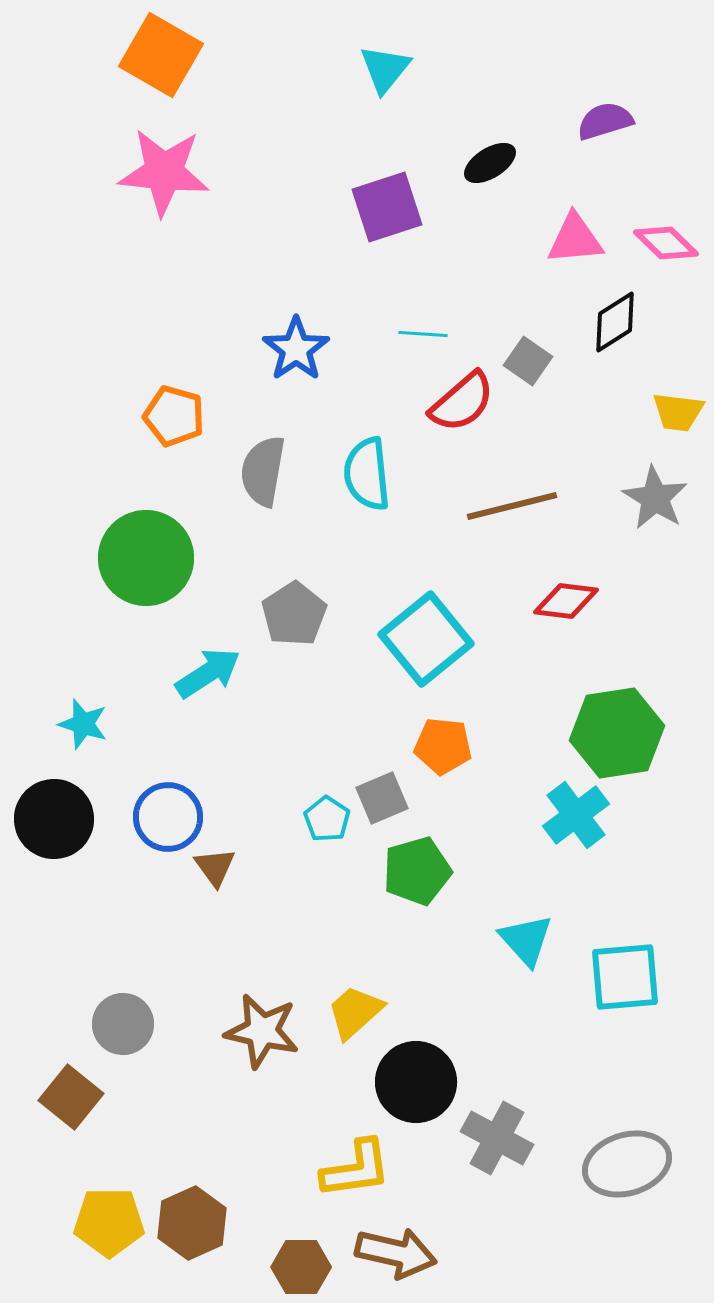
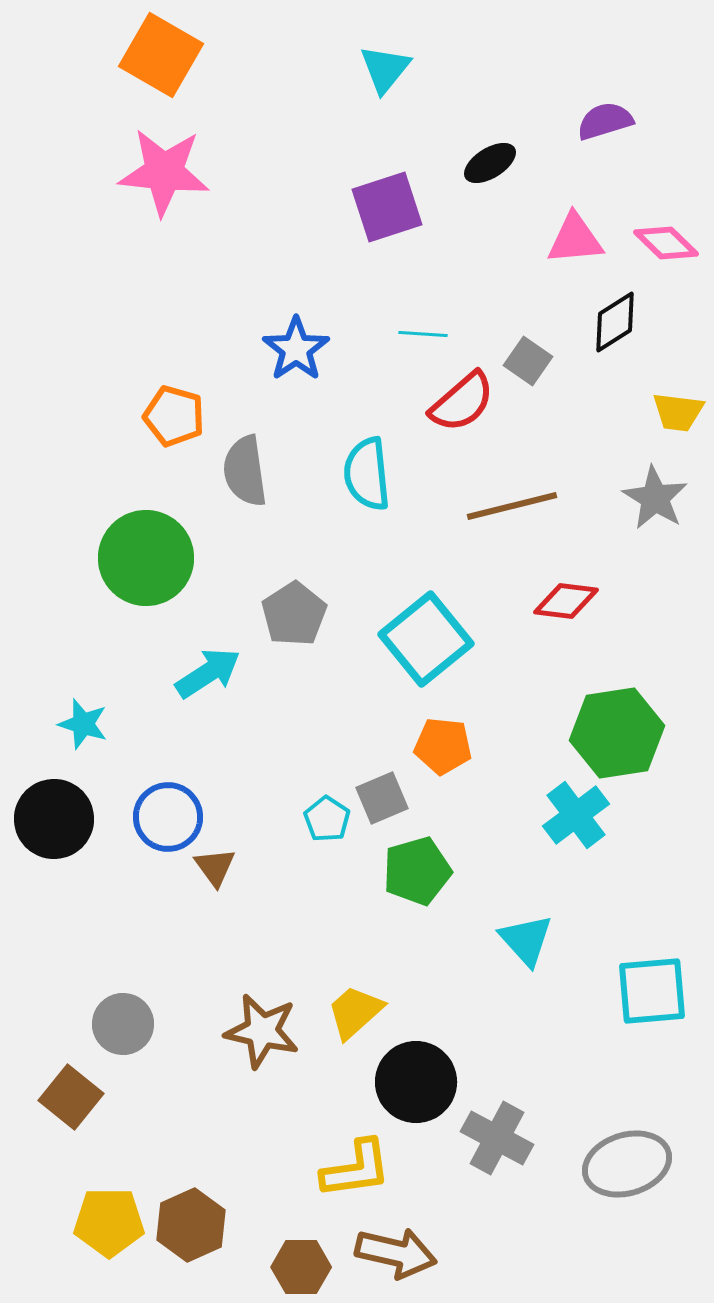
gray semicircle at (263, 471): moved 18 px left; rotated 18 degrees counterclockwise
cyan square at (625, 977): moved 27 px right, 14 px down
brown hexagon at (192, 1223): moved 1 px left, 2 px down
